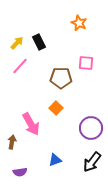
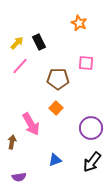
brown pentagon: moved 3 px left, 1 px down
purple semicircle: moved 1 px left, 5 px down
